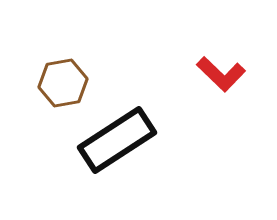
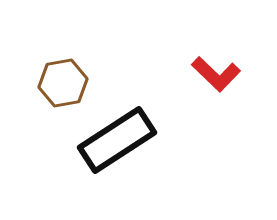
red L-shape: moved 5 px left
